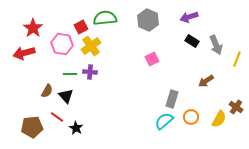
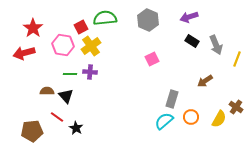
pink hexagon: moved 1 px right, 1 px down
brown arrow: moved 1 px left
brown semicircle: rotated 120 degrees counterclockwise
brown pentagon: moved 4 px down
